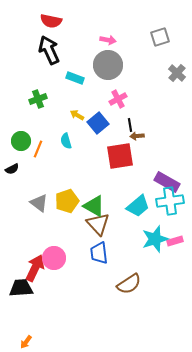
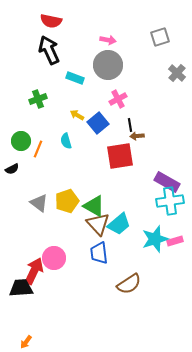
cyan trapezoid: moved 19 px left, 18 px down
red arrow: moved 1 px left, 3 px down
